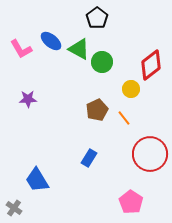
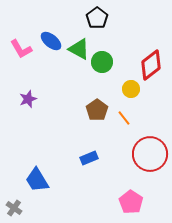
purple star: rotated 18 degrees counterclockwise
brown pentagon: rotated 10 degrees counterclockwise
blue rectangle: rotated 36 degrees clockwise
